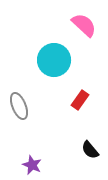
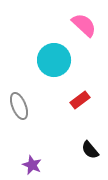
red rectangle: rotated 18 degrees clockwise
